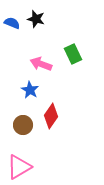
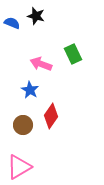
black star: moved 3 px up
